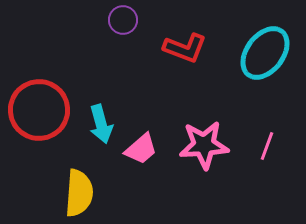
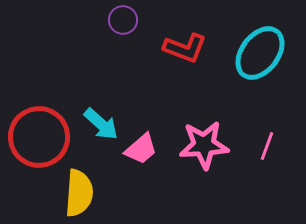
cyan ellipse: moved 5 px left
red circle: moved 27 px down
cyan arrow: rotated 33 degrees counterclockwise
